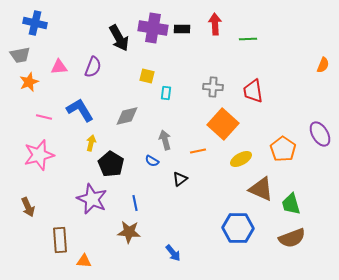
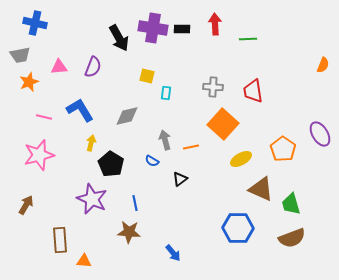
orange line: moved 7 px left, 4 px up
brown arrow: moved 2 px left, 2 px up; rotated 126 degrees counterclockwise
